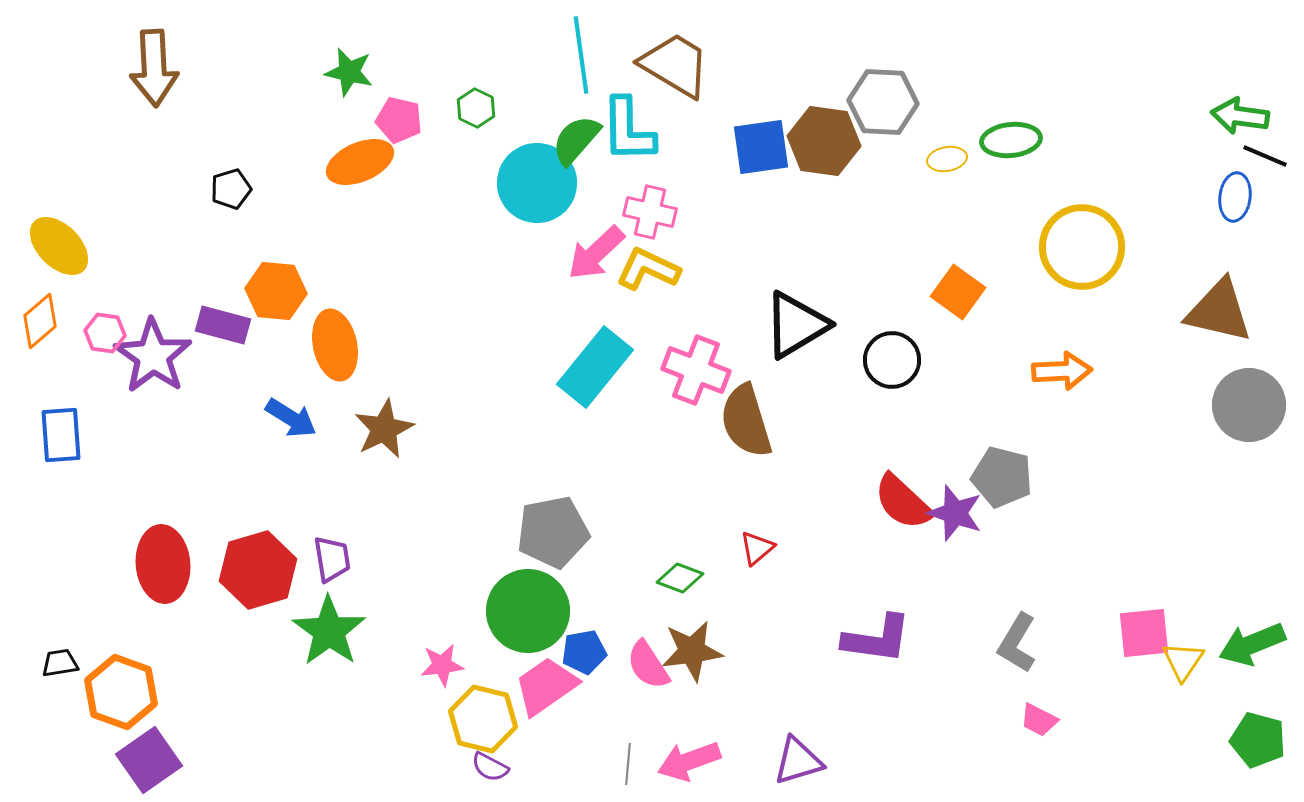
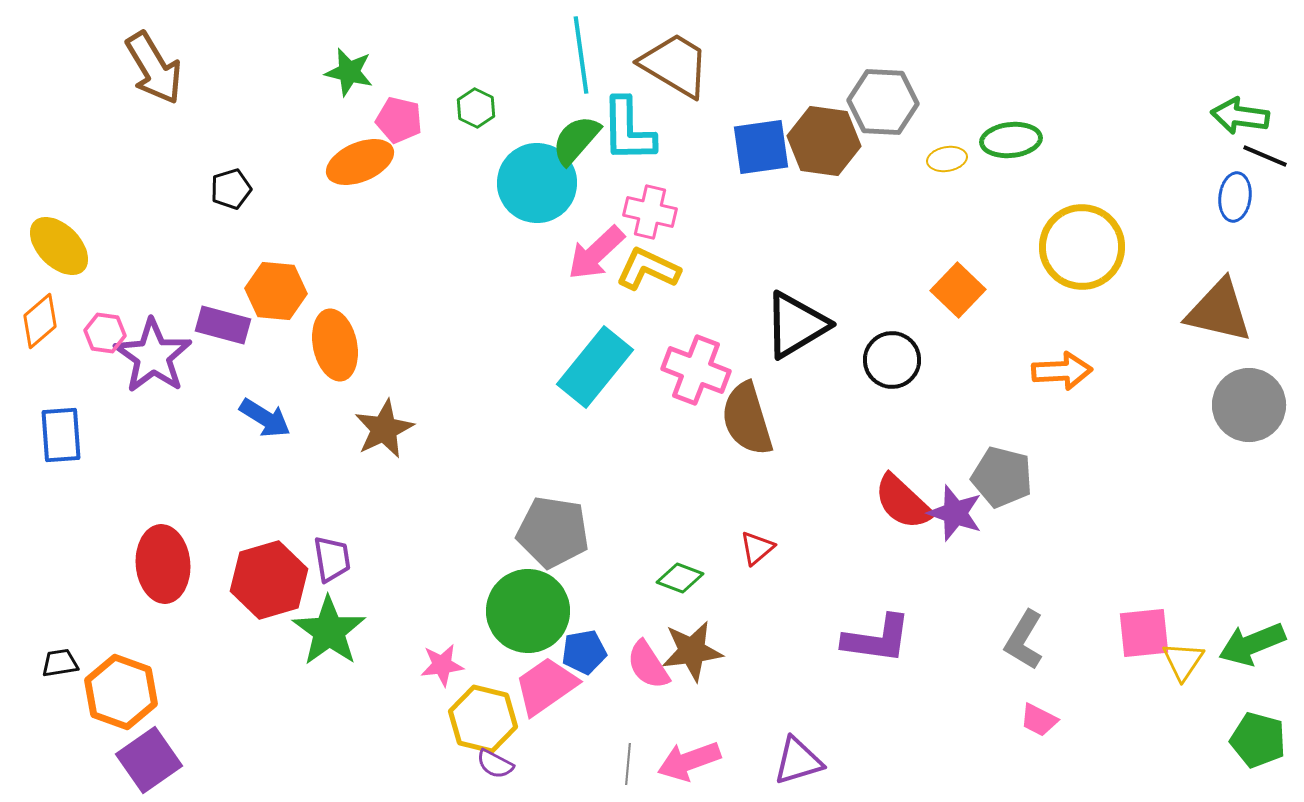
brown arrow at (154, 68): rotated 28 degrees counterclockwise
orange square at (958, 292): moved 2 px up; rotated 8 degrees clockwise
blue arrow at (291, 418): moved 26 px left
brown semicircle at (746, 421): moved 1 px right, 2 px up
gray pentagon at (553, 532): rotated 20 degrees clockwise
red hexagon at (258, 570): moved 11 px right, 10 px down
gray L-shape at (1017, 643): moved 7 px right, 3 px up
purple semicircle at (490, 767): moved 5 px right, 3 px up
